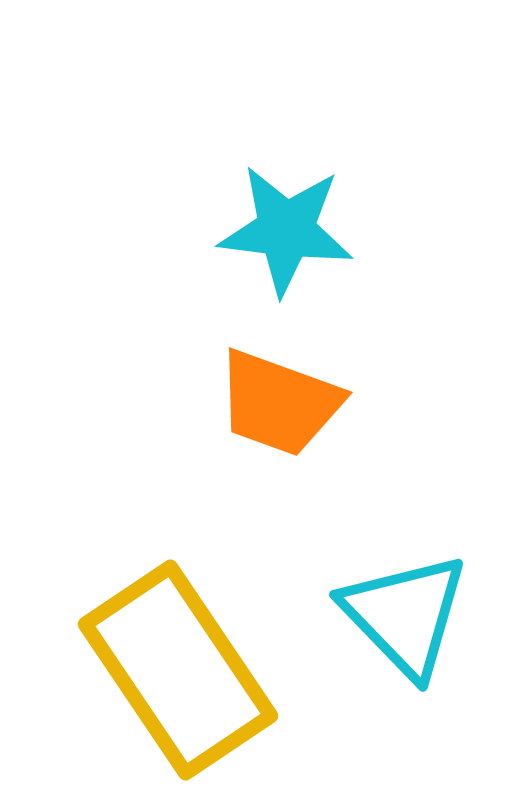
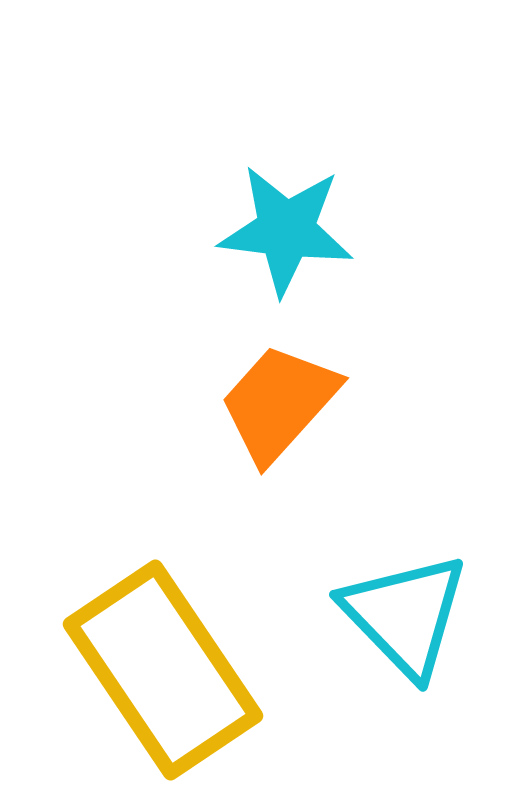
orange trapezoid: rotated 112 degrees clockwise
yellow rectangle: moved 15 px left
